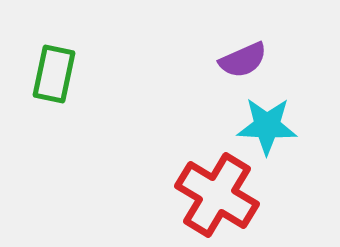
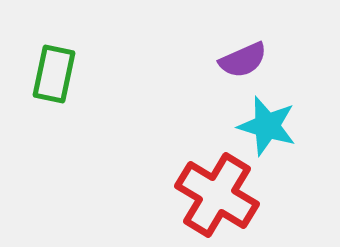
cyan star: rotated 14 degrees clockwise
